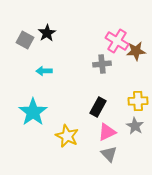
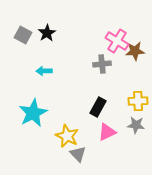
gray square: moved 2 px left, 5 px up
brown star: moved 1 px left
cyan star: moved 1 px down; rotated 8 degrees clockwise
gray star: moved 1 px right, 1 px up; rotated 24 degrees counterclockwise
gray triangle: moved 31 px left
